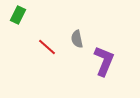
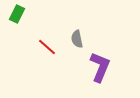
green rectangle: moved 1 px left, 1 px up
purple L-shape: moved 4 px left, 6 px down
